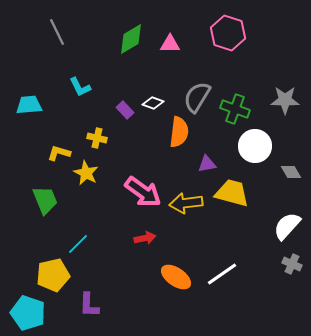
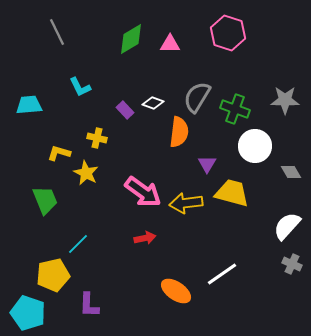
purple triangle: rotated 48 degrees counterclockwise
orange ellipse: moved 14 px down
